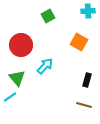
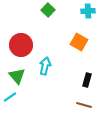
green square: moved 6 px up; rotated 16 degrees counterclockwise
cyan arrow: rotated 30 degrees counterclockwise
green triangle: moved 2 px up
